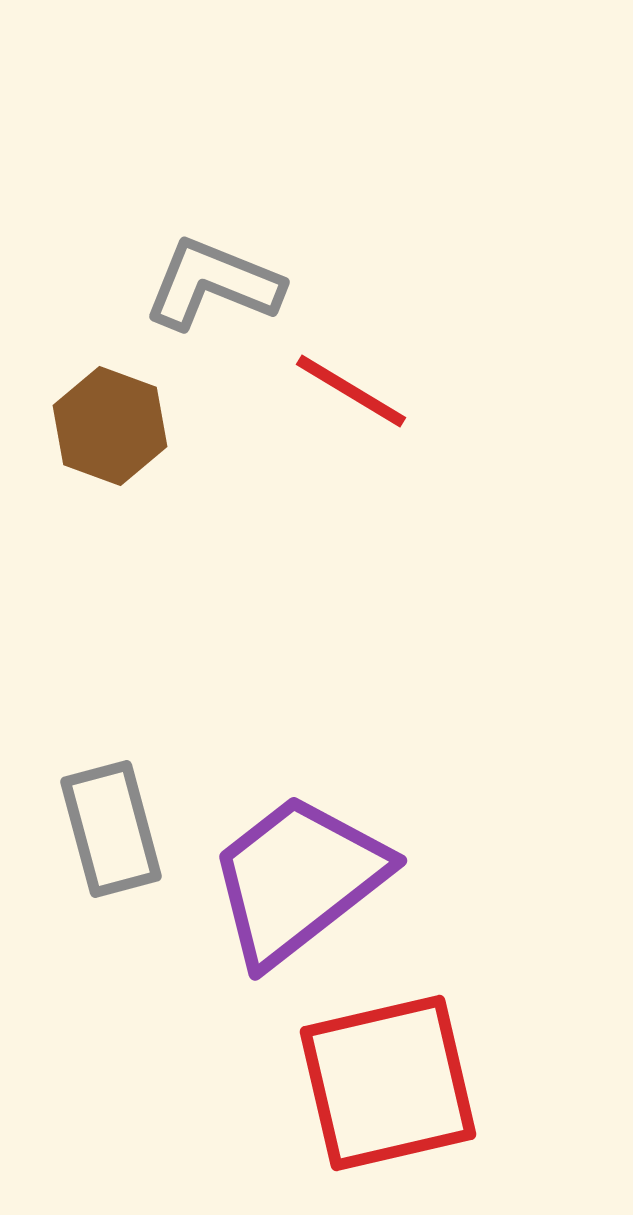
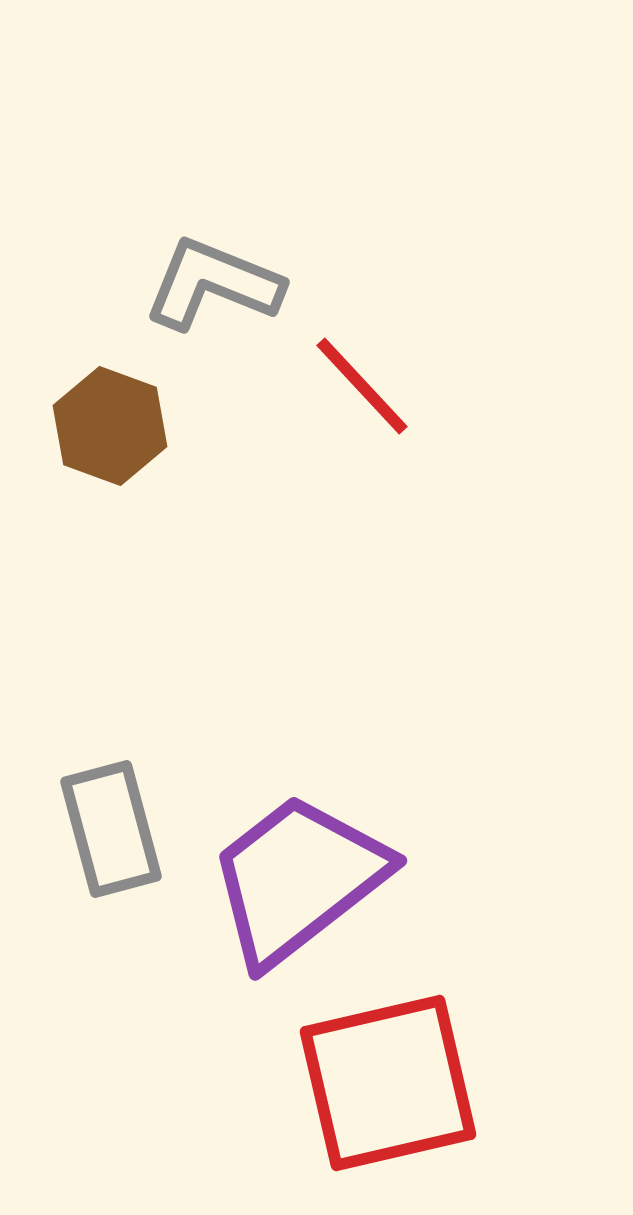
red line: moved 11 px right, 5 px up; rotated 16 degrees clockwise
